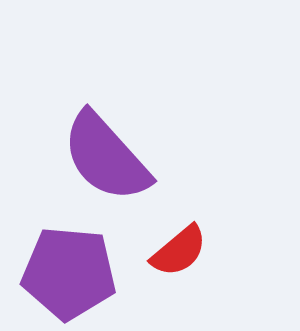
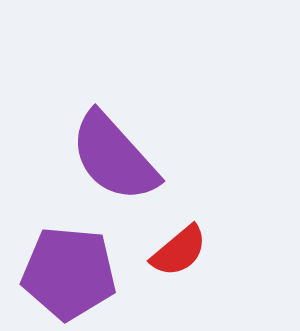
purple semicircle: moved 8 px right
